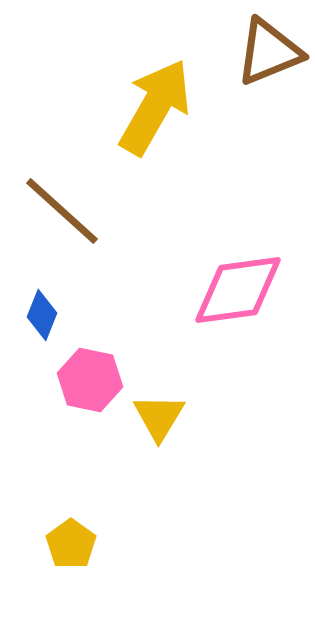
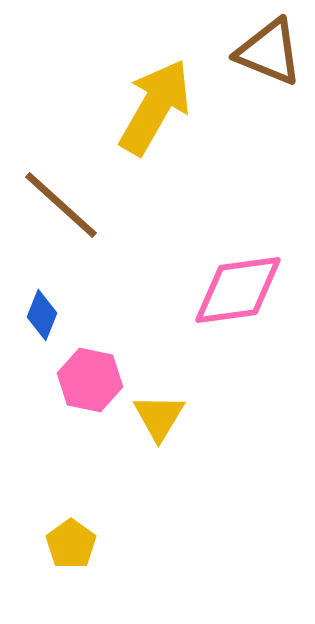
brown triangle: rotated 44 degrees clockwise
brown line: moved 1 px left, 6 px up
